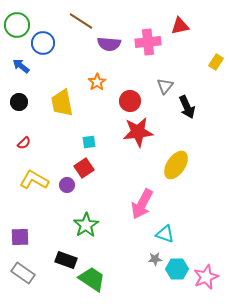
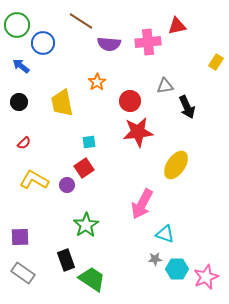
red triangle: moved 3 px left
gray triangle: rotated 42 degrees clockwise
black rectangle: rotated 50 degrees clockwise
